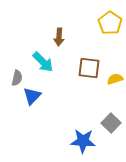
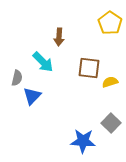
yellow semicircle: moved 5 px left, 3 px down
